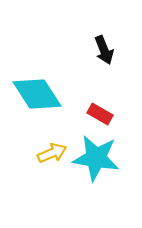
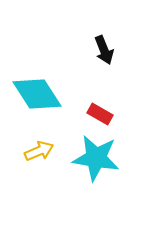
yellow arrow: moved 13 px left, 2 px up
